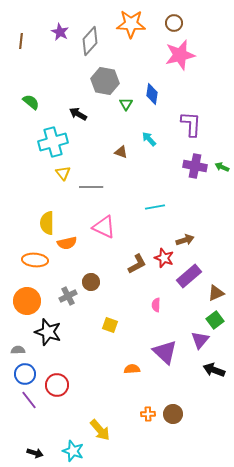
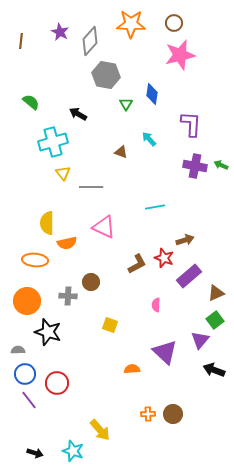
gray hexagon at (105, 81): moved 1 px right, 6 px up
green arrow at (222, 167): moved 1 px left, 2 px up
gray cross at (68, 296): rotated 30 degrees clockwise
red circle at (57, 385): moved 2 px up
